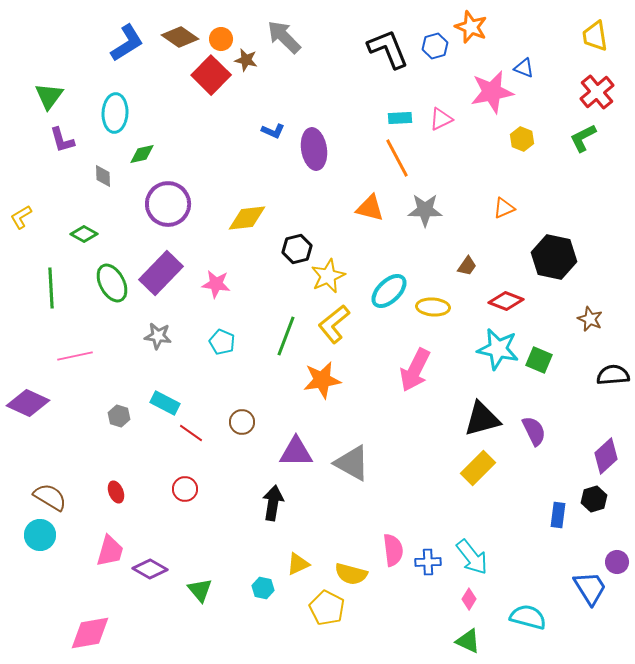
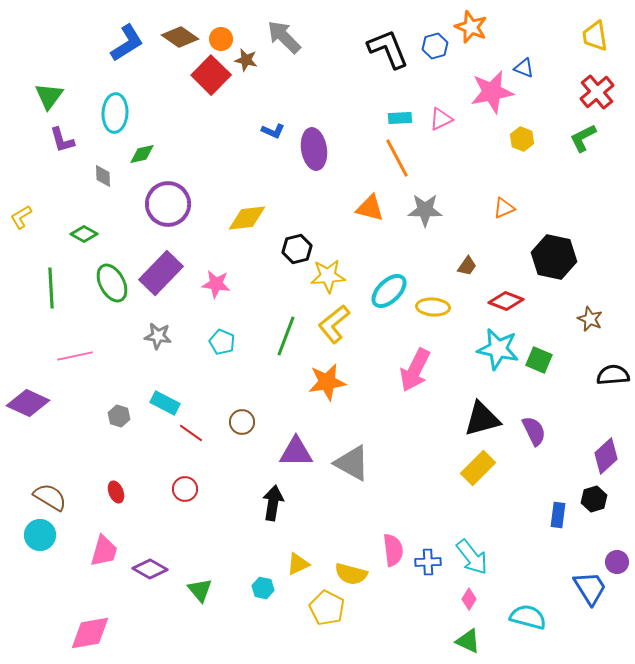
yellow star at (328, 276): rotated 20 degrees clockwise
orange star at (322, 380): moved 5 px right, 2 px down
pink trapezoid at (110, 551): moved 6 px left
